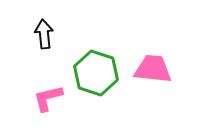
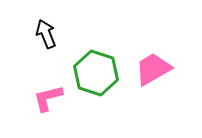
black arrow: moved 2 px right; rotated 16 degrees counterclockwise
pink trapezoid: rotated 36 degrees counterclockwise
